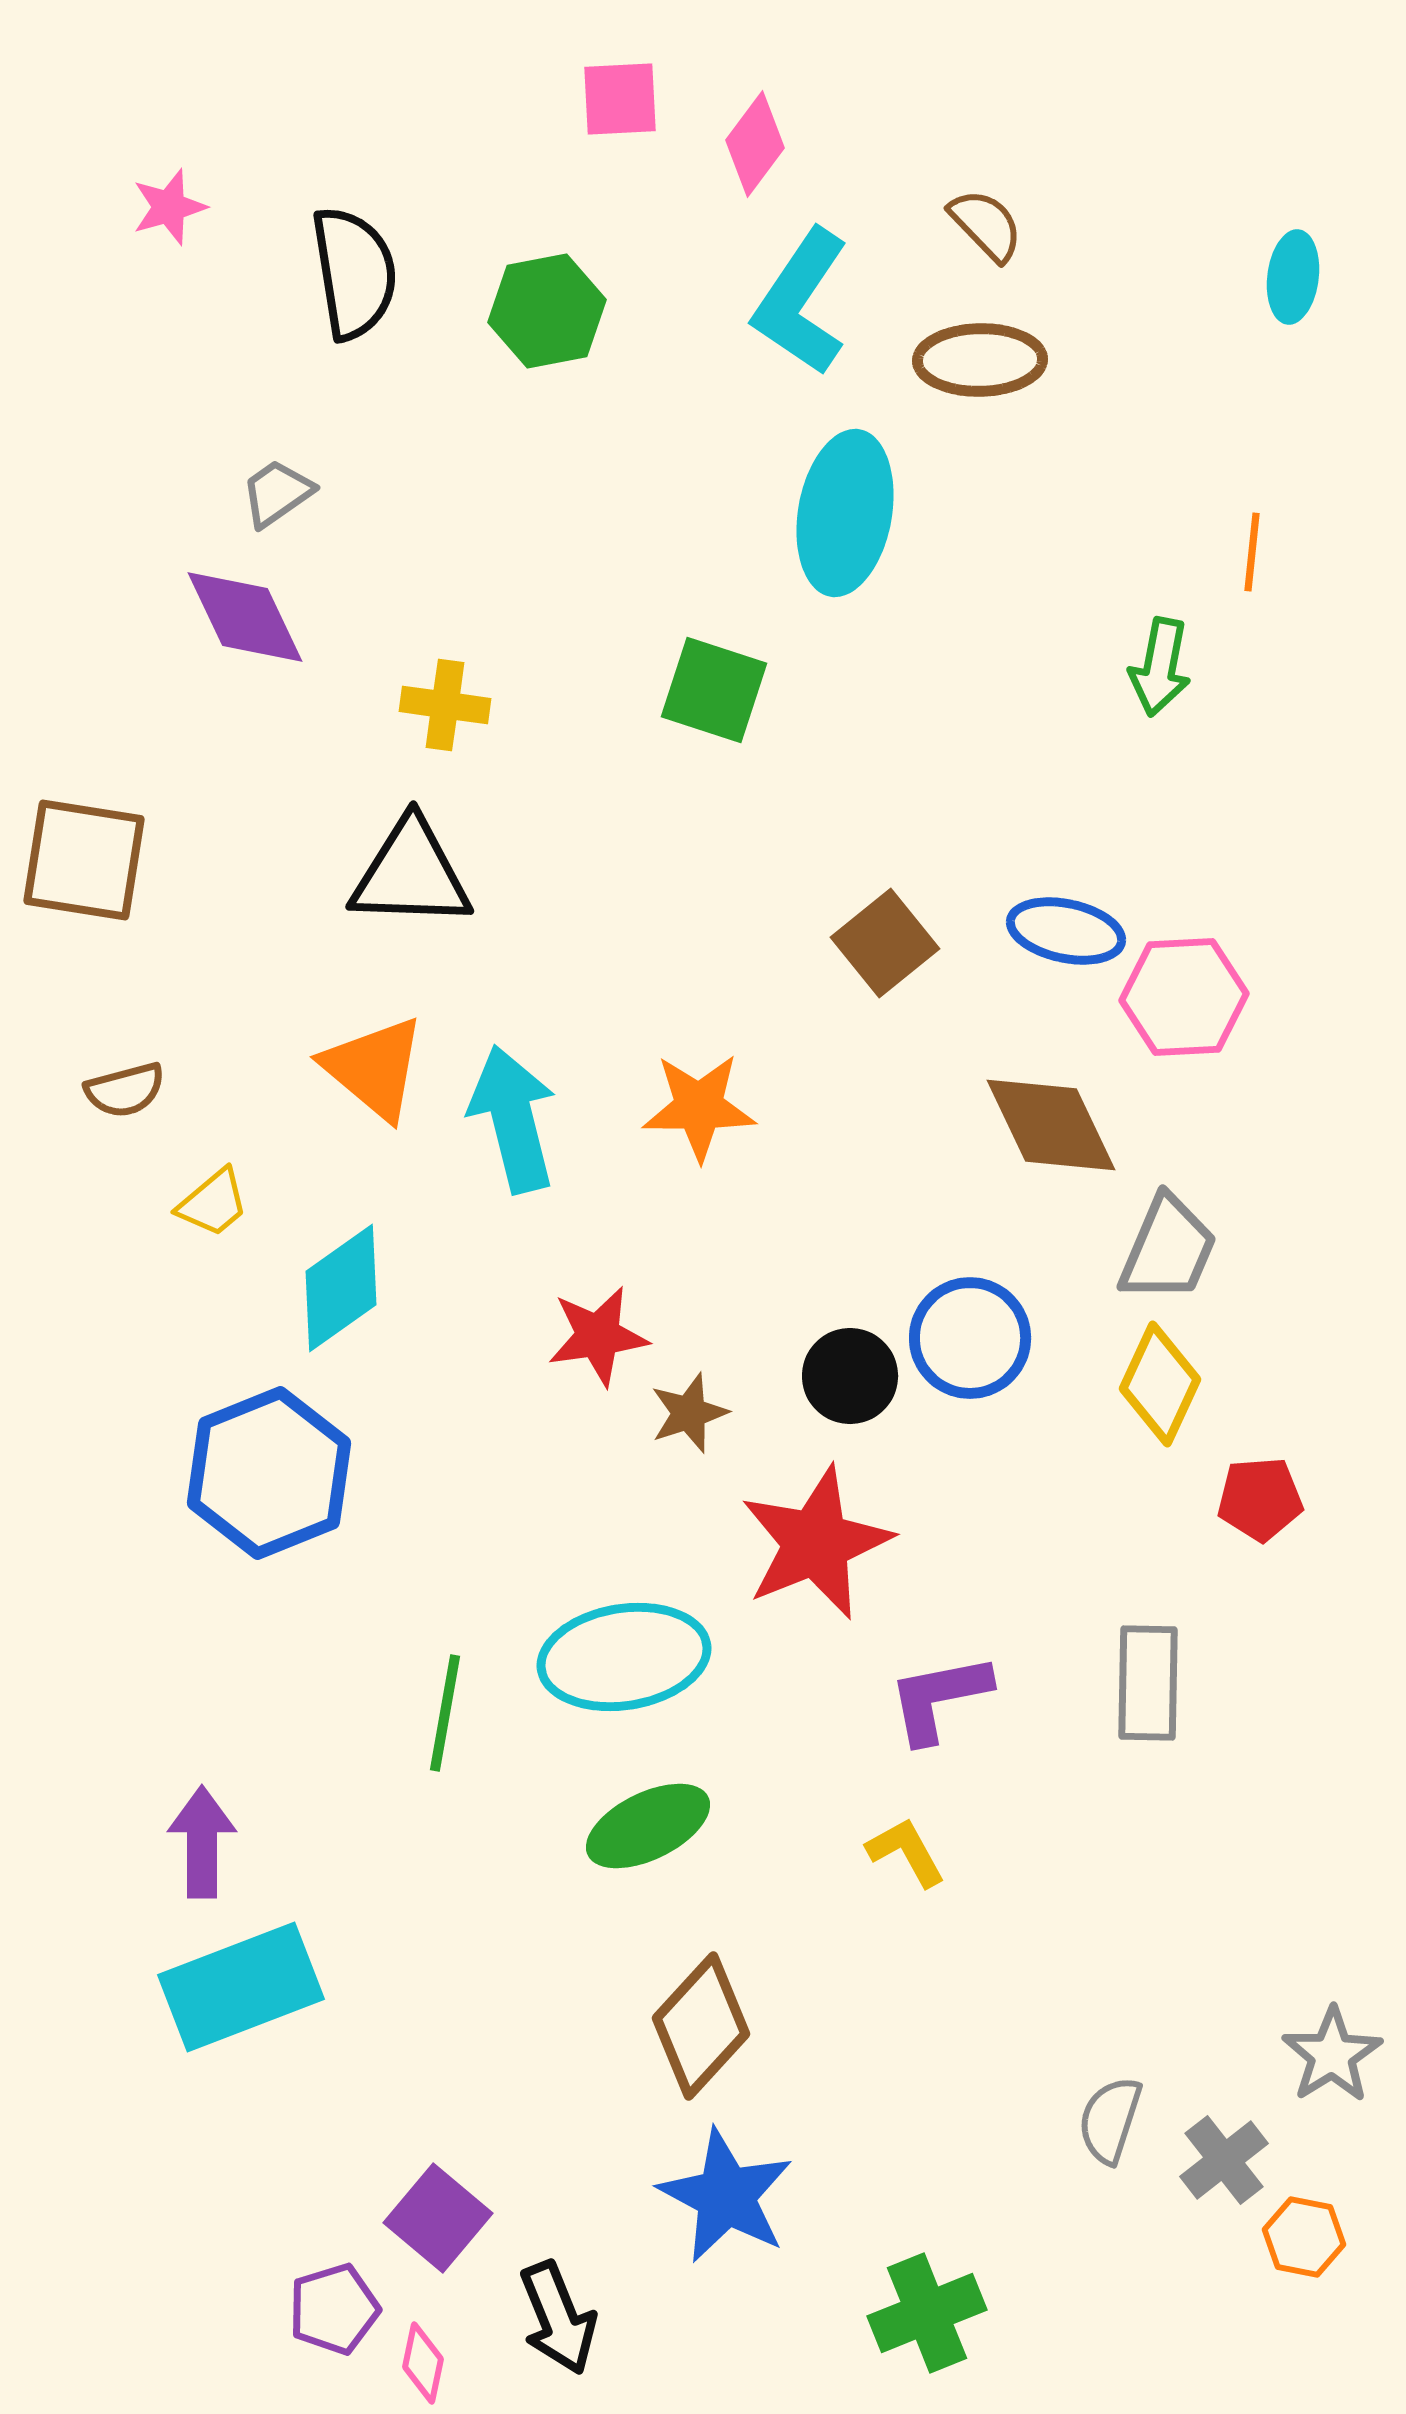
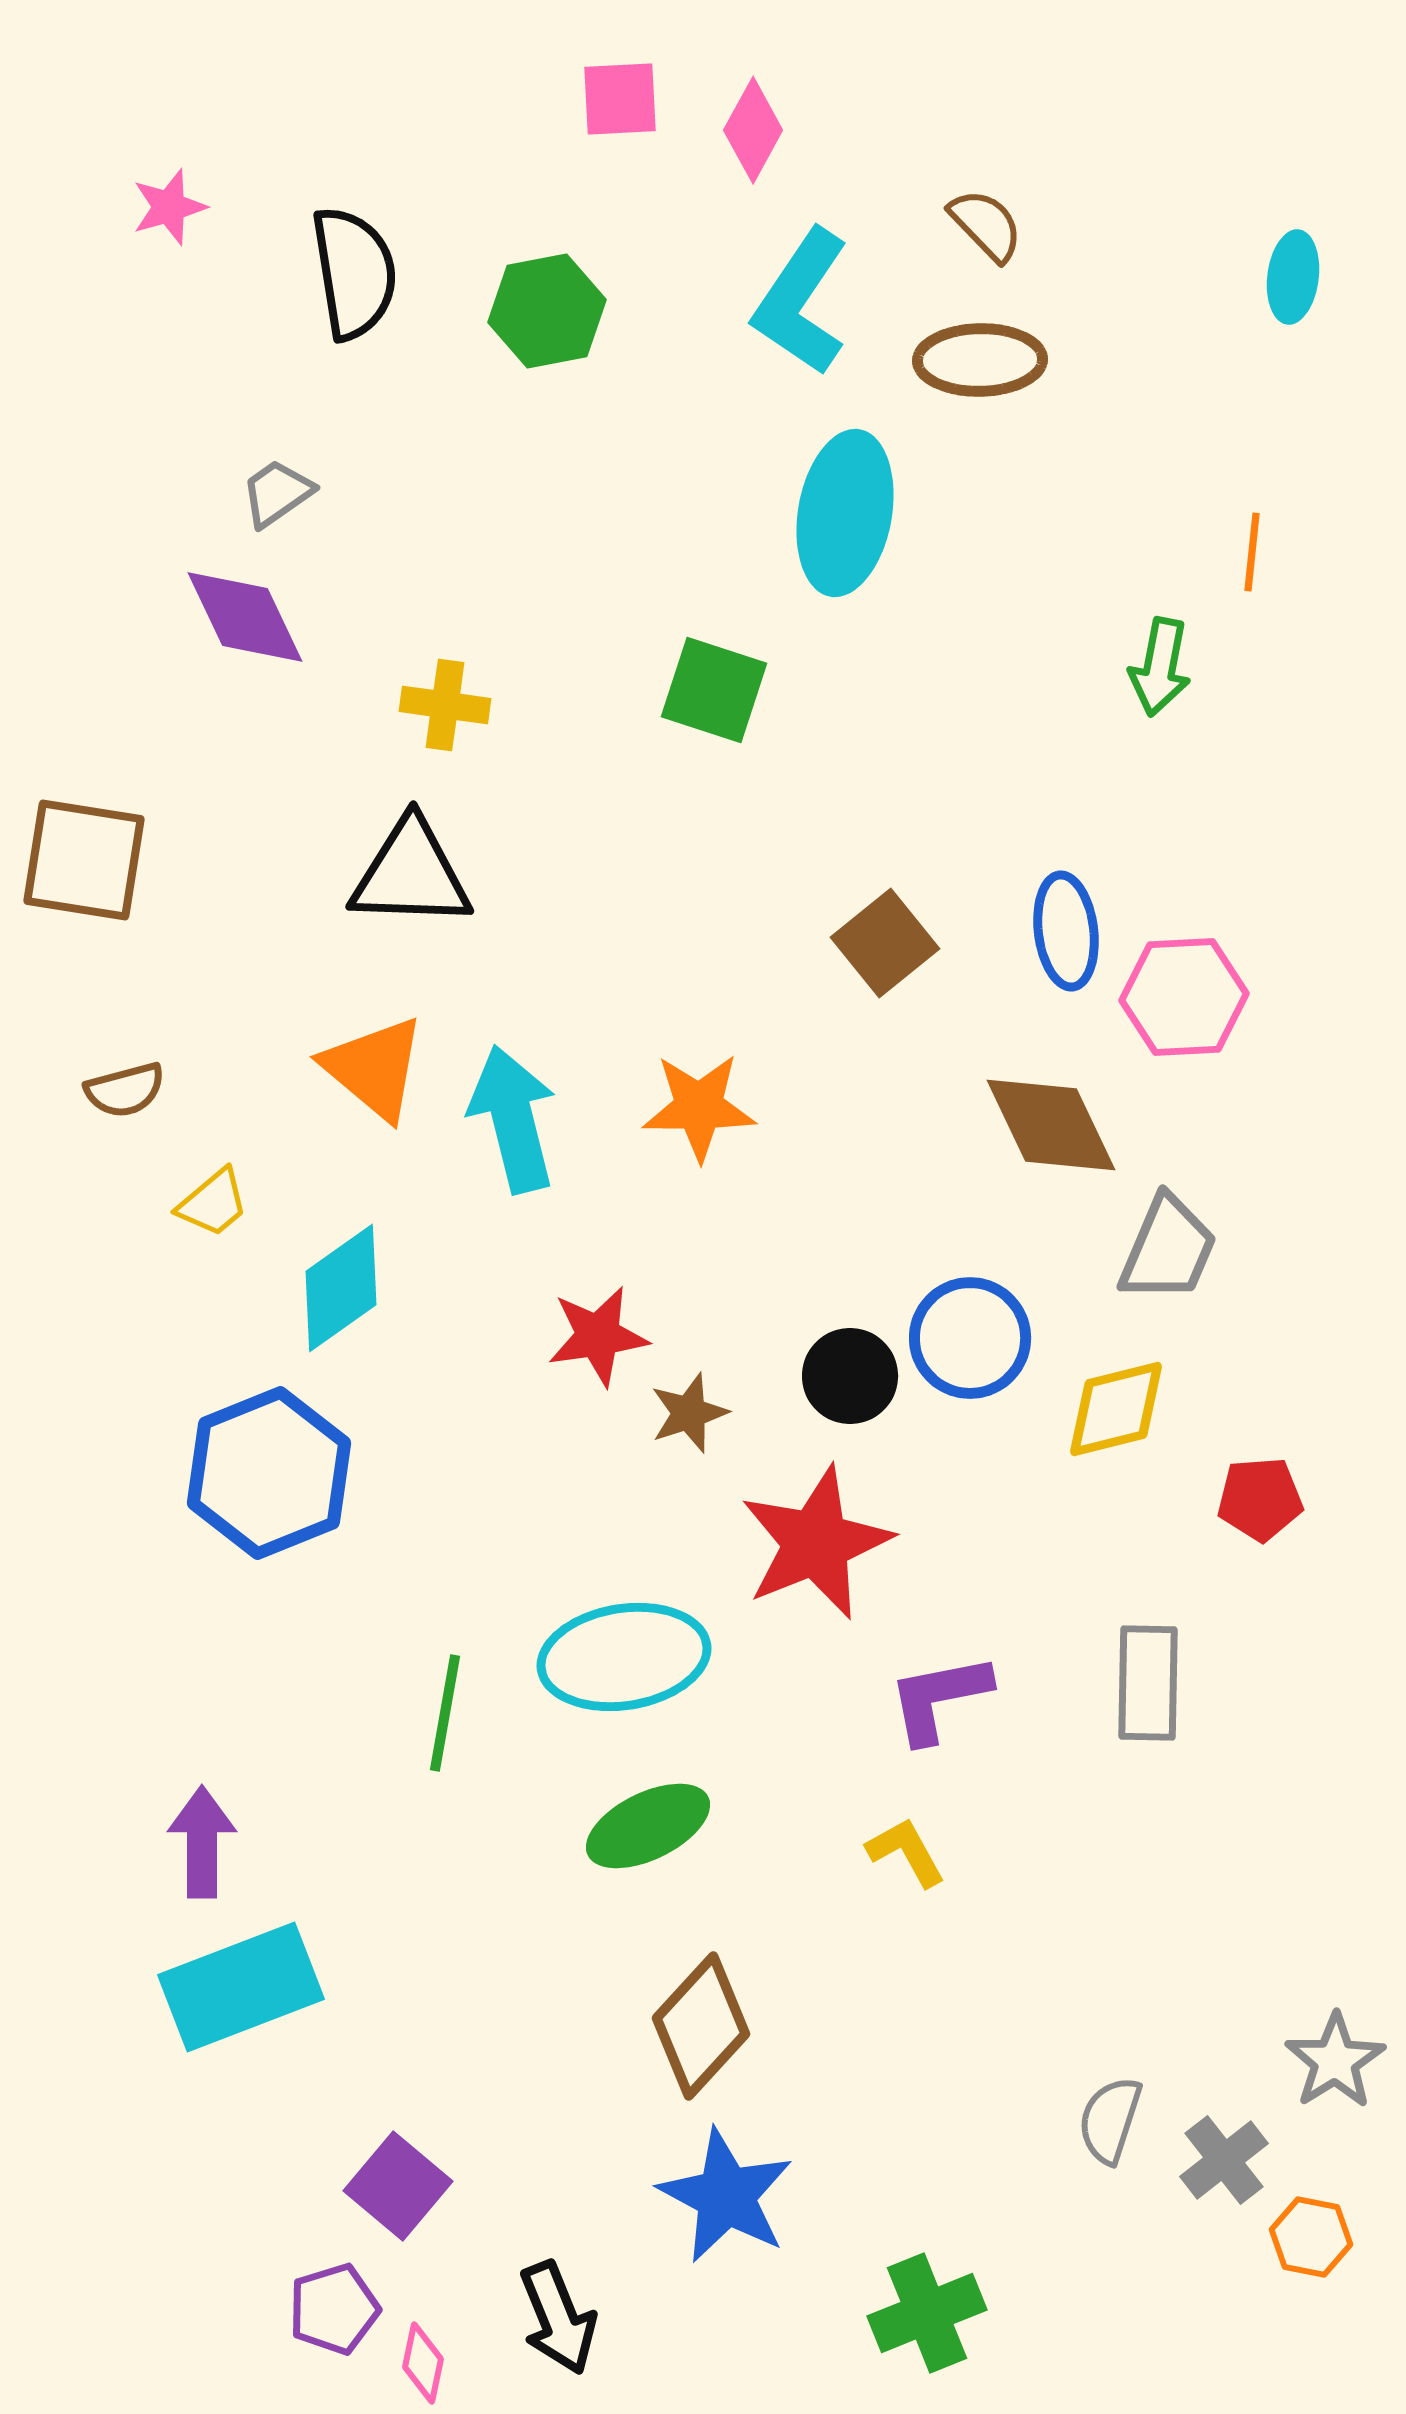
pink diamond at (755, 144): moved 2 px left, 14 px up; rotated 8 degrees counterclockwise
blue ellipse at (1066, 931): rotated 71 degrees clockwise
yellow diamond at (1160, 1384): moved 44 px left, 25 px down; rotated 51 degrees clockwise
gray star at (1332, 2055): moved 3 px right, 6 px down
purple square at (438, 2218): moved 40 px left, 32 px up
orange hexagon at (1304, 2237): moved 7 px right
